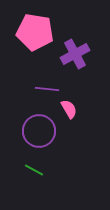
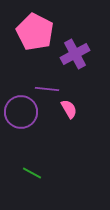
pink pentagon: rotated 18 degrees clockwise
purple circle: moved 18 px left, 19 px up
green line: moved 2 px left, 3 px down
